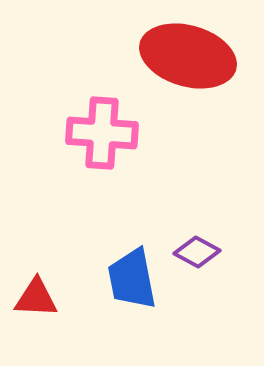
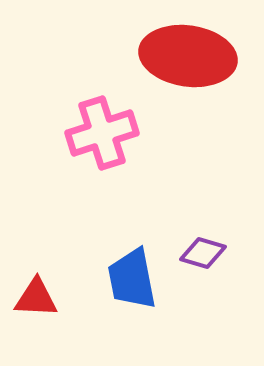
red ellipse: rotated 8 degrees counterclockwise
pink cross: rotated 22 degrees counterclockwise
purple diamond: moved 6 px right, 1 px down; rotated 12 degrees counterclockwise
